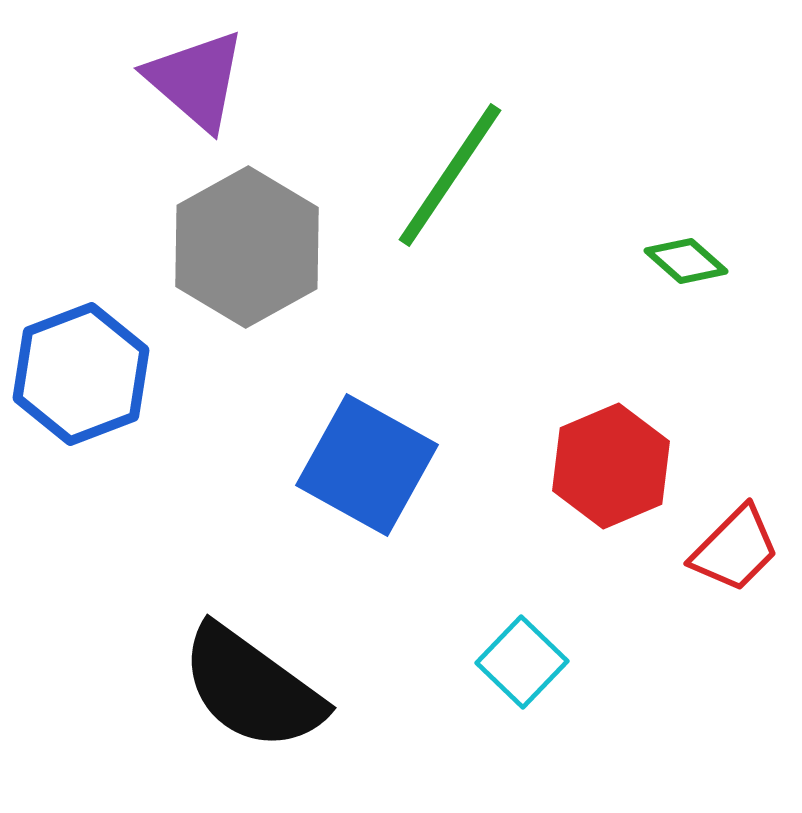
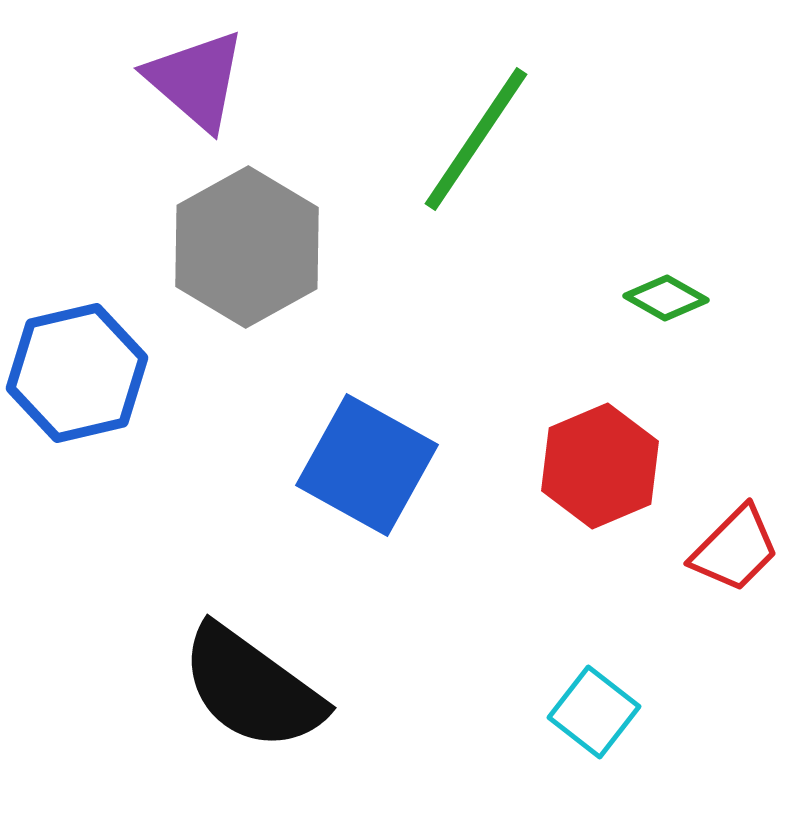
green line: moved 26 px right, 36 px up
green diamond: moved 20 px left, 37 px down; rotated 12 degrees counterclockwise
blue hexagon: moved 4 px left, 1 px up; rotated 8 degrees clockwise
red hexagon: moved 11 px left
cyan square: moved 72 px right, 50 px down; rotated 6 degrees counterclockwise
